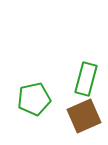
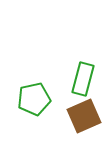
green rectangle: moved 3 px left
